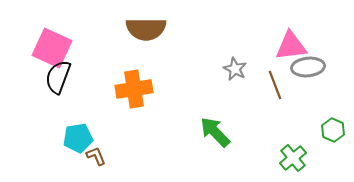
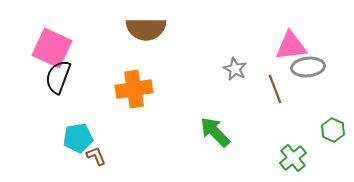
brown line: moved 4 px down
